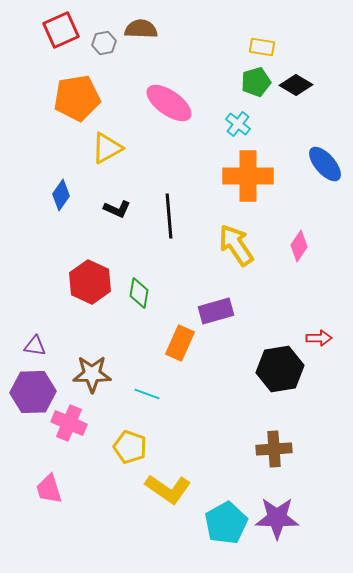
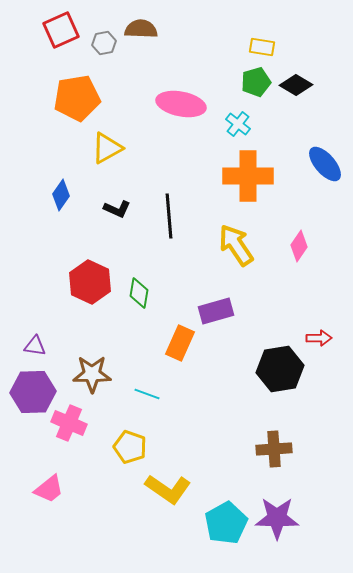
pink ellipse: moved 12 px right, 1 px down; rotated 24 degrees counterclockwise
pink trapezoid: rotated 112 degrees counterclockwise
